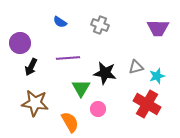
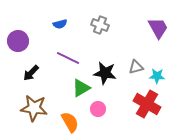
blue semicircle: moved 2 px down; rotated 48 degrees counterclockwise
purple trapezoid: rotated 120 degrees counterclockwise
purple circle: moved 2 px left, 2 px up
purple line: rotated 30 degrees clockwise
black arrow: moved 6 px down; rotated 18 degrees clockwise
cyan star: rotated 21 degrees clockwise
green triangle: rotated 30 degrees clockwise
brown star: moved 1 px left, 5 px down
